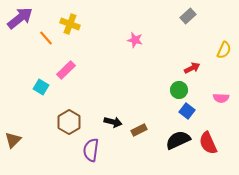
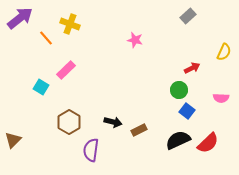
yellow semicircle: moved 2 px down
red semicircle: rotated 110 degrees counterclockwise
